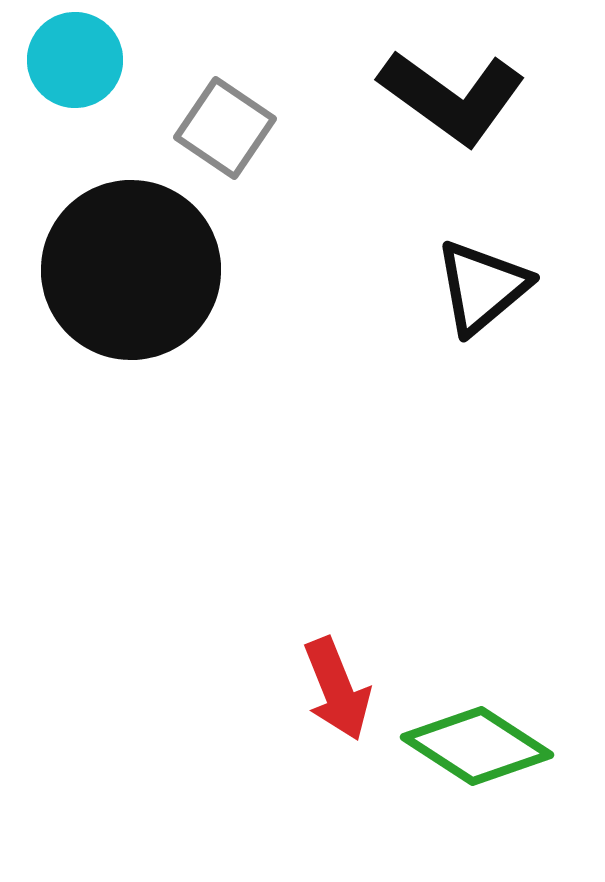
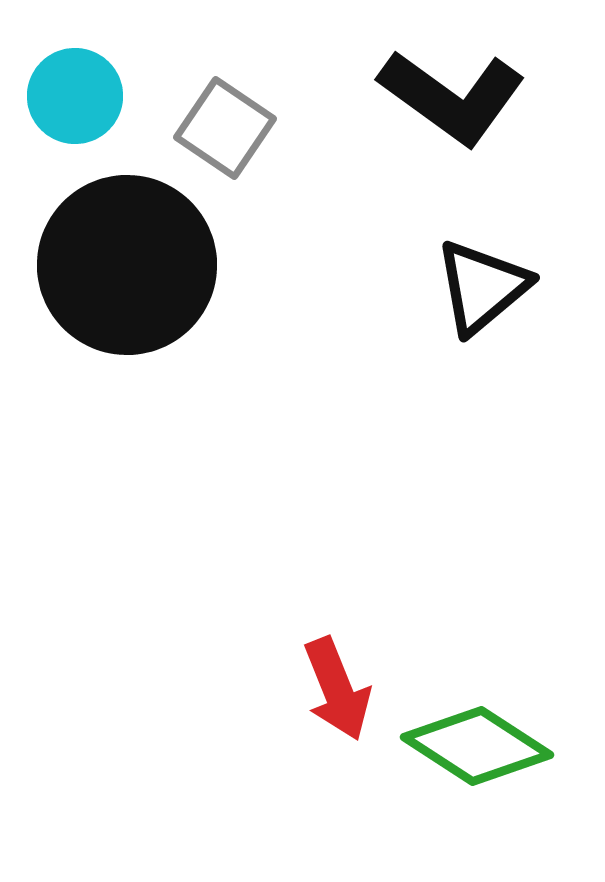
cyan circle: moved 36 px down
black circle: moved 4 px left, 5 px up
